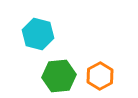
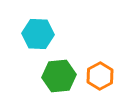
cyan hexagon: rotated 12 degrees counterclockwise
